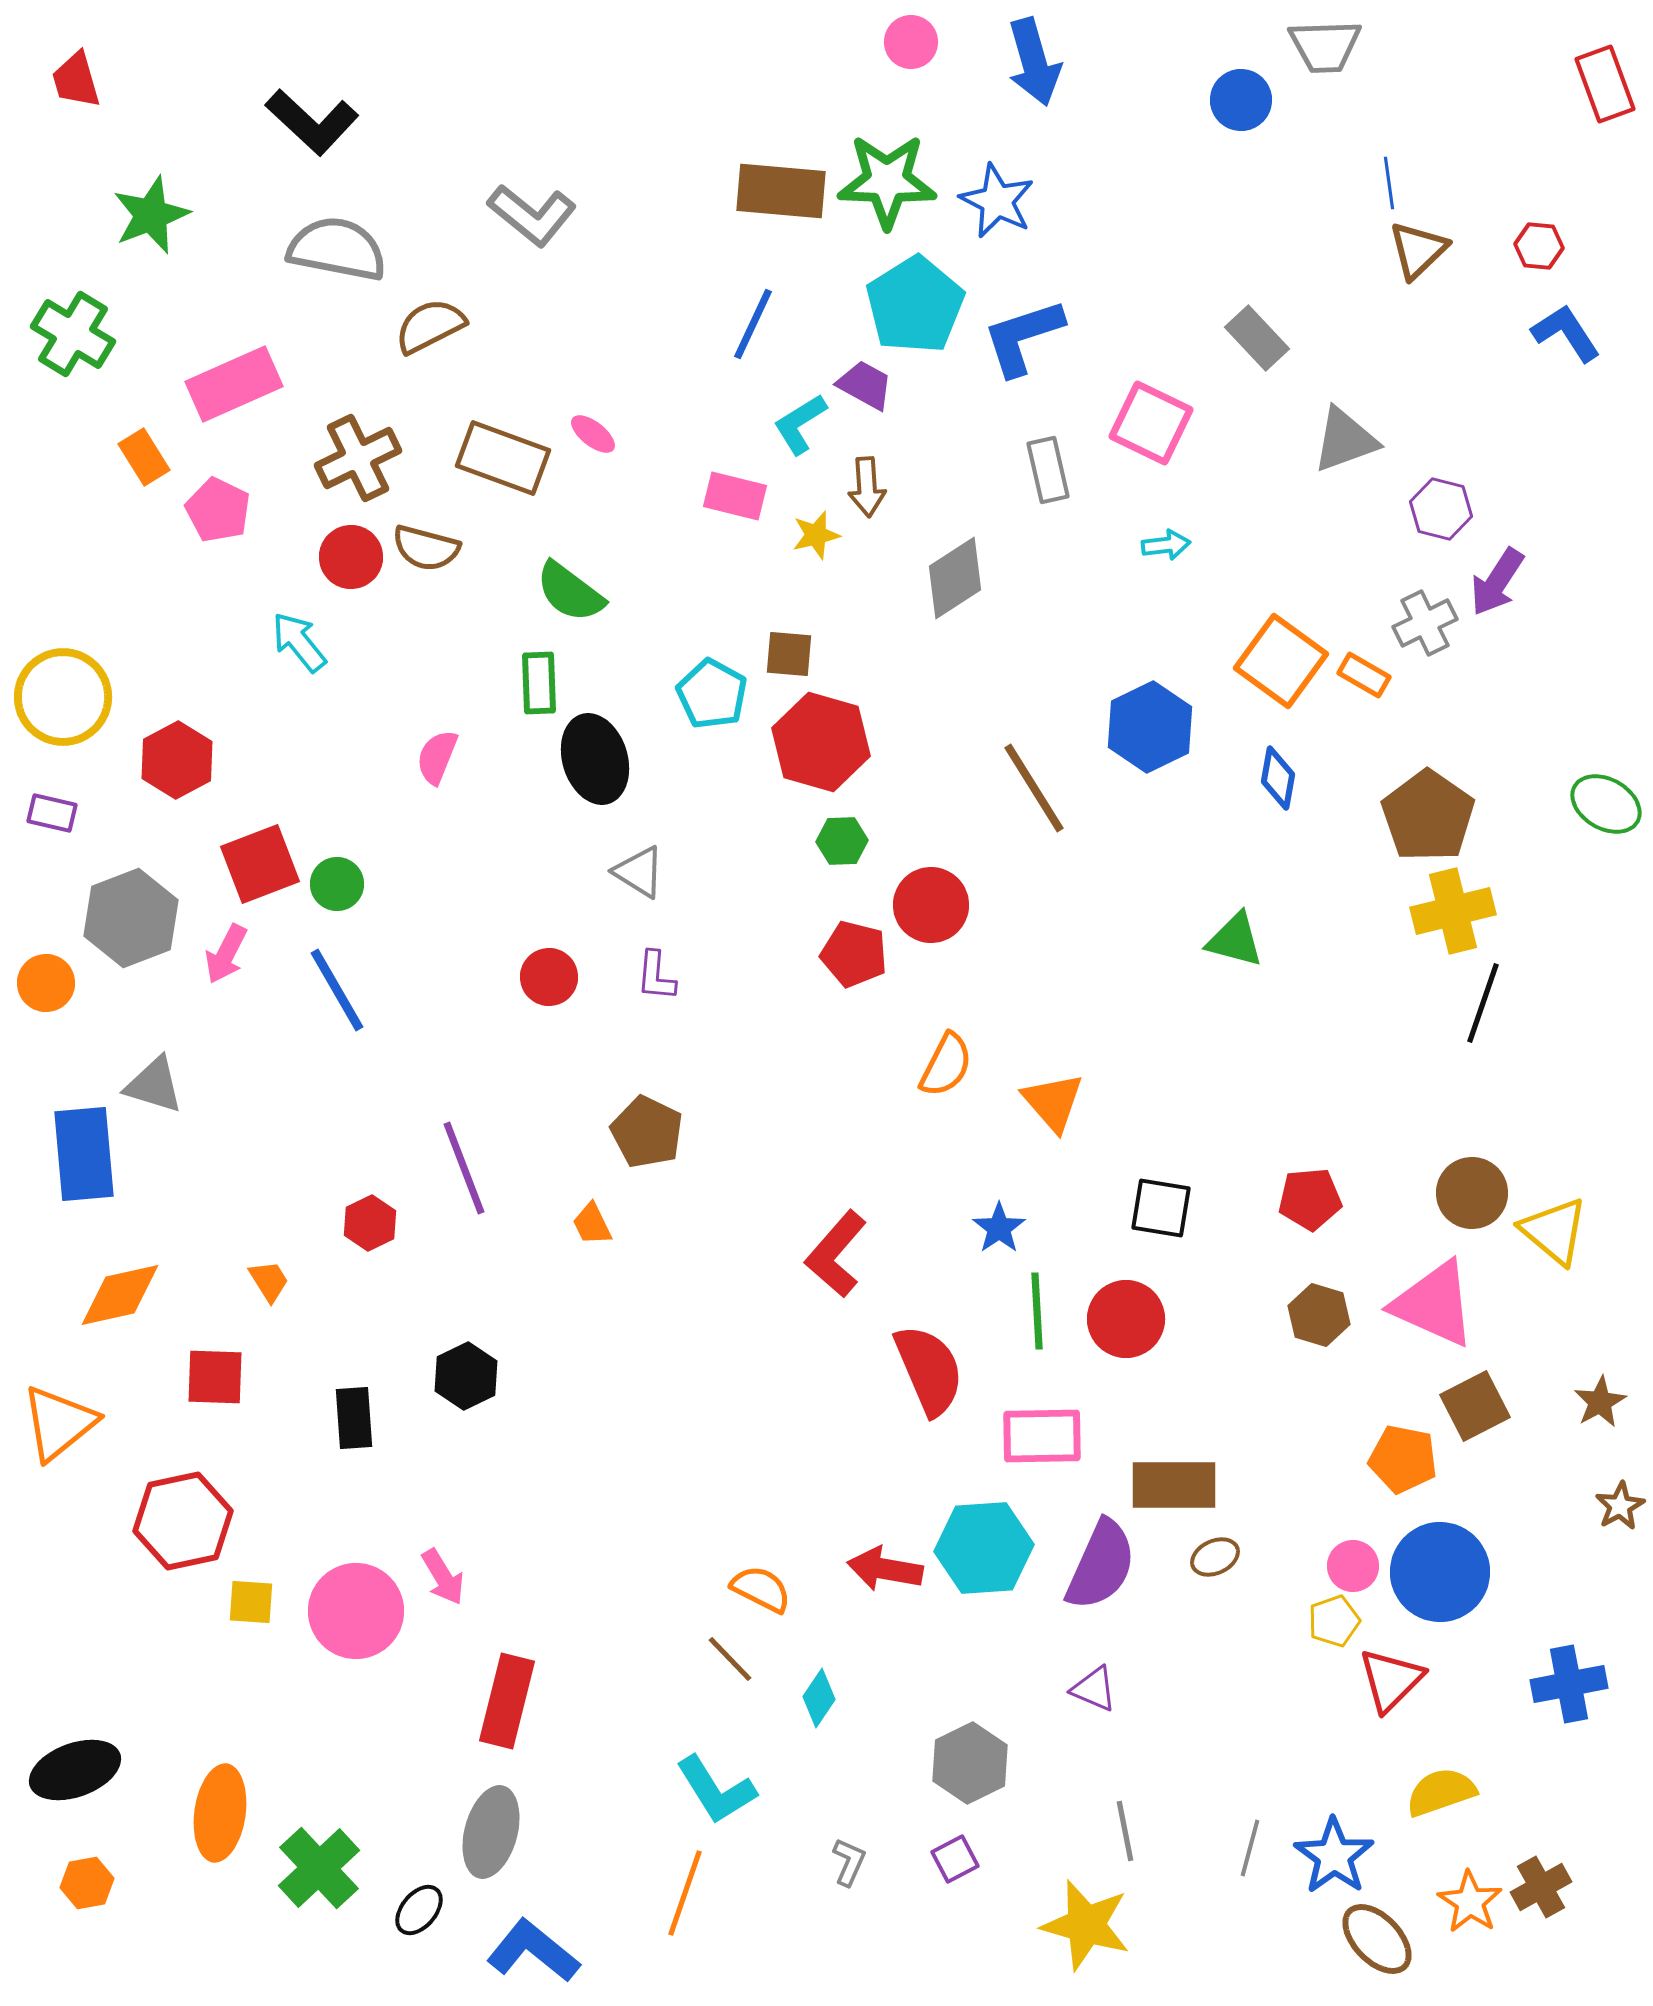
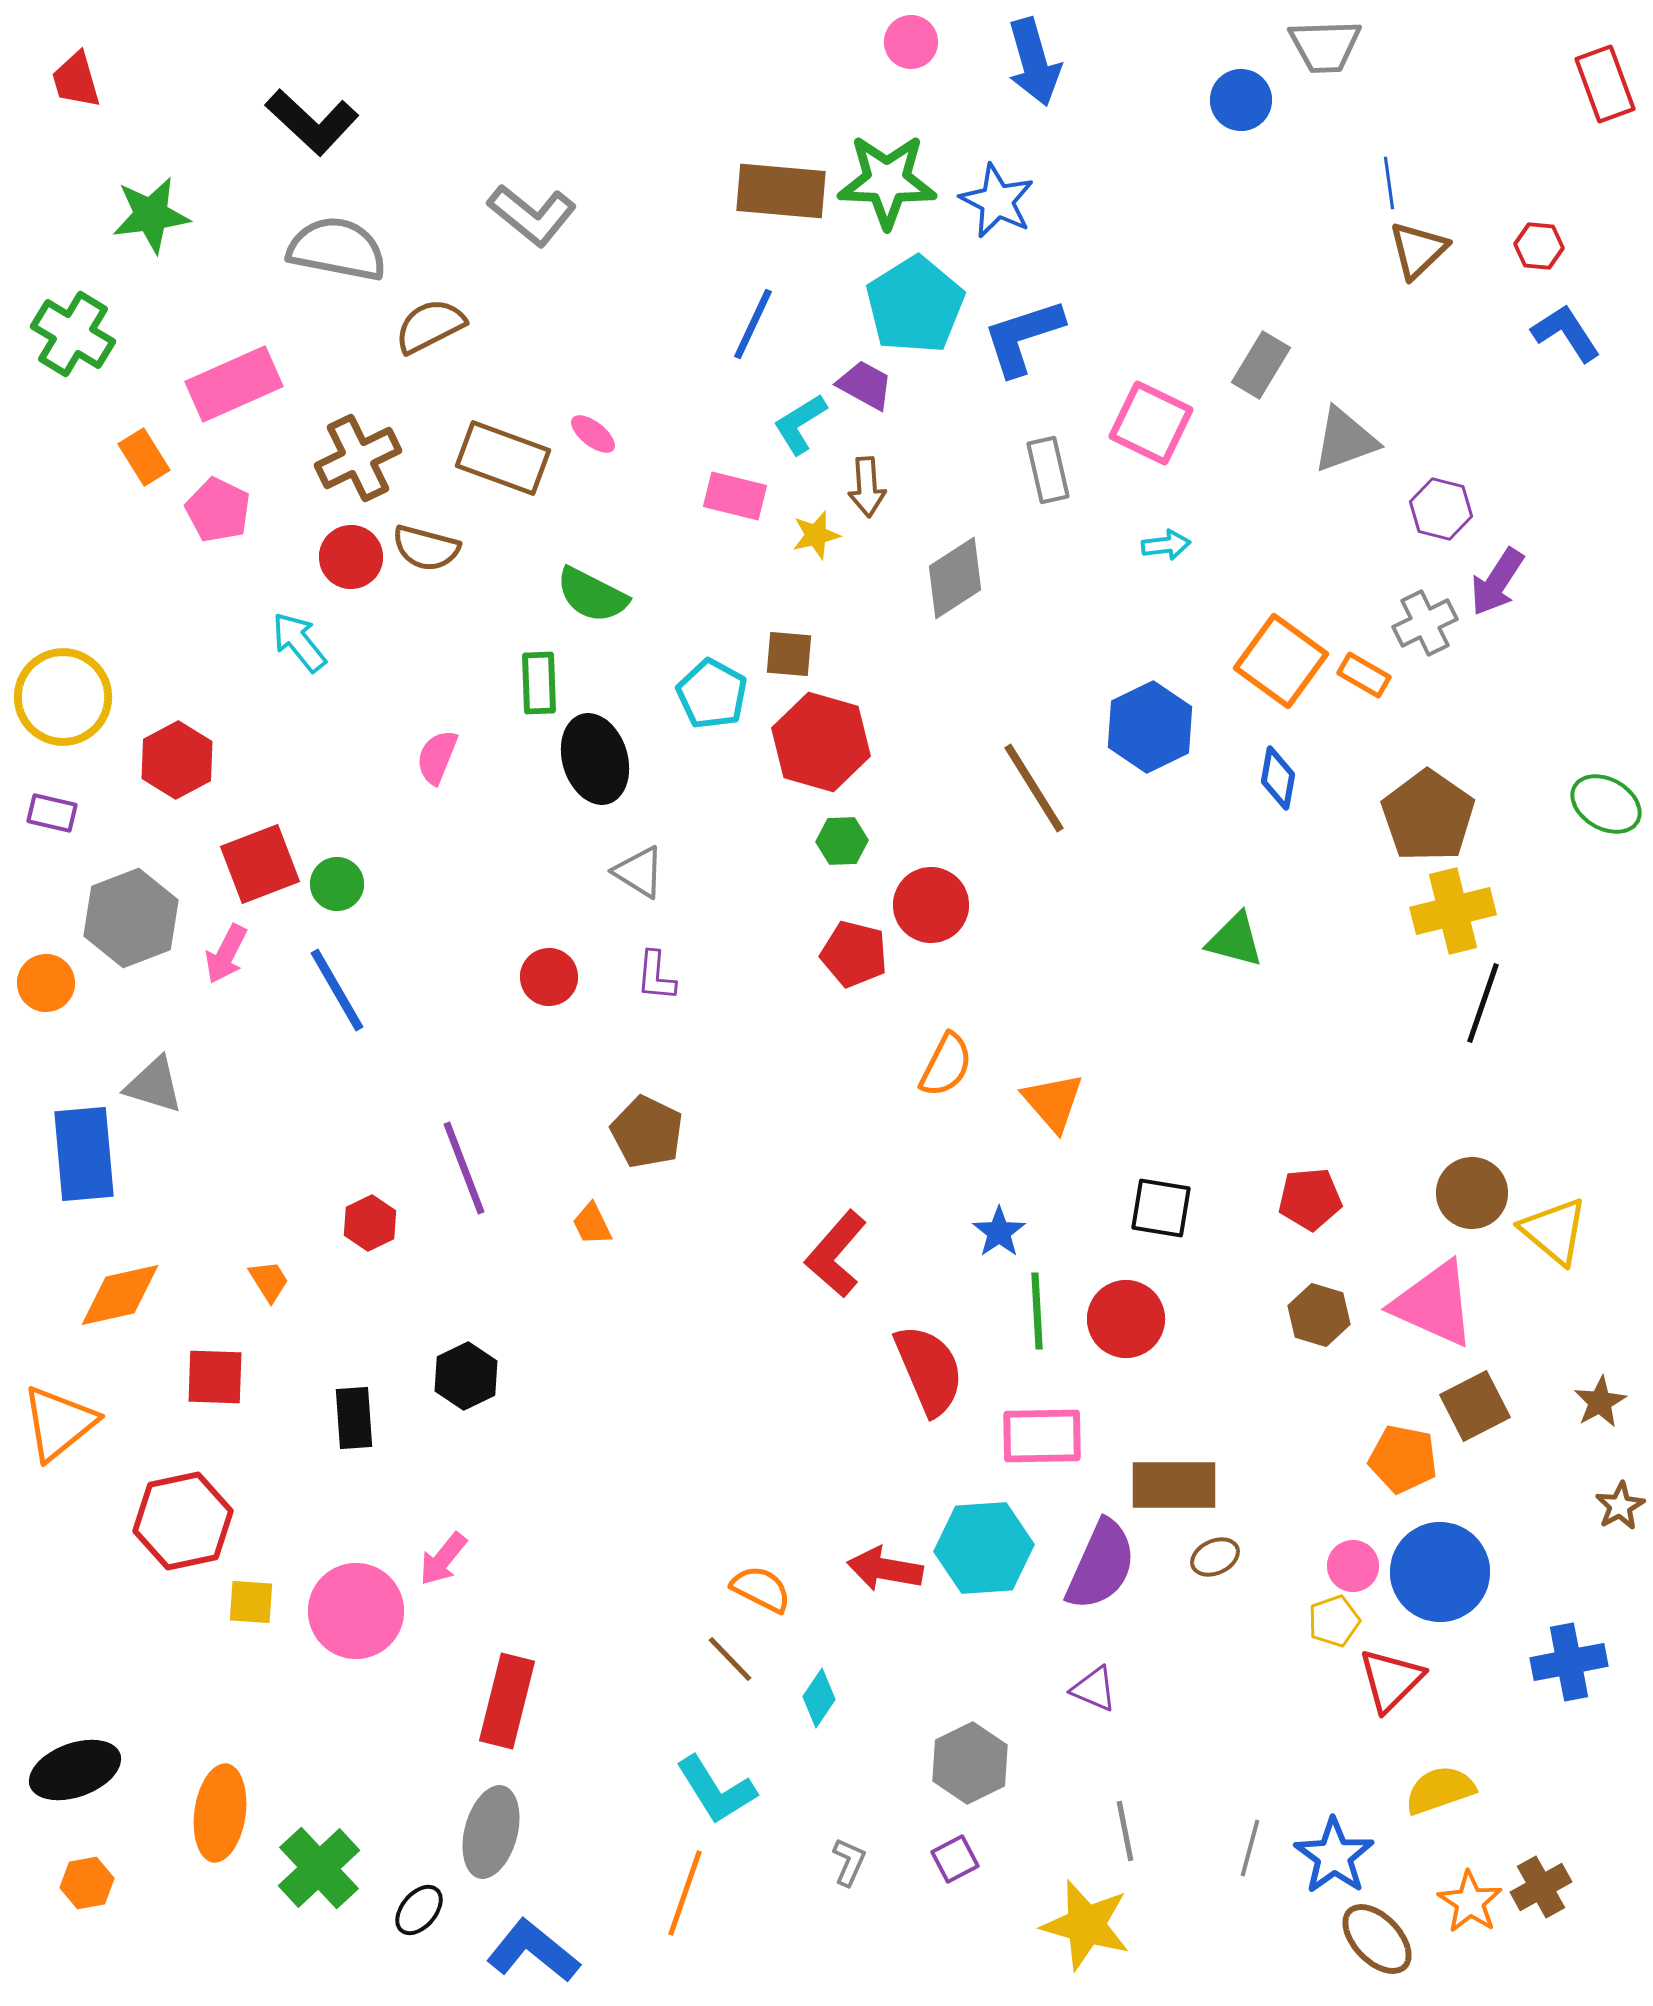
green star at (151, 215): rotated 14 degrees clockwise
gray rectangle at (1257, 338): moved 4 px right, 27 px down; rotated 74 degrees clockwise
green semicircle at (570, 592): moved 22 px right, 3 px down; rotated 10 degrees counterclockwise
blue star at (999, 1228): moved 4 px down
pink arrow at (443, 1577): moved 18 px up; rotated 70 degrees clockwise
blue cross at (1569, 1684): moved 22 px up
yellow semicircle at (1441, 1792): moved 1 px left, 2 px up
